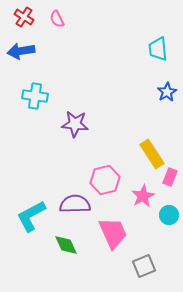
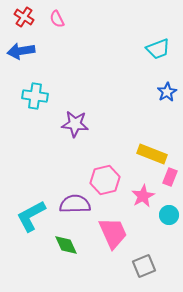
cyan trapezoid: rotated 105 degrees counterclockwise
yellow rectangle: rotated 36 degrees counterclockwise
